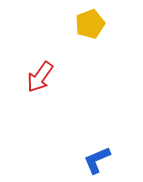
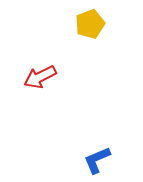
red arrow: rotated 28 degrees clockwise
